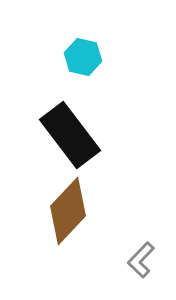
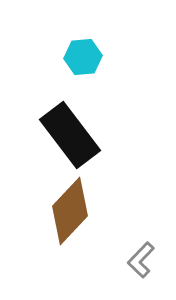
cyan hexagon: rotated 18 degrees counterclockwise
brown diamond: moved 2 px right
